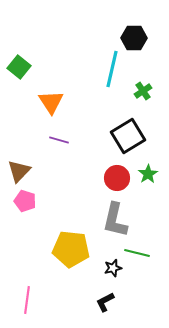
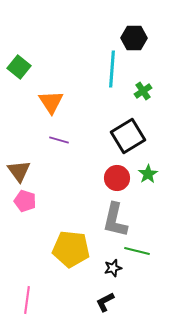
cyan line: rotated 9 degrees counterclockwise
brown triangle: rotated 20 degrees counterclockwise
green line: moved 2 px up
